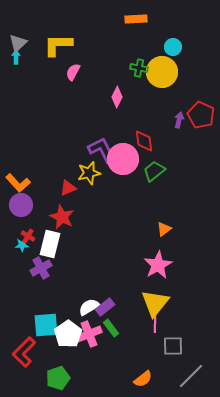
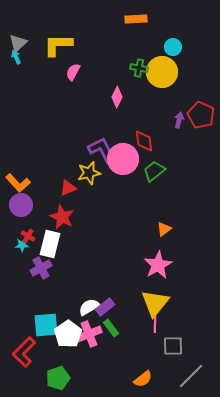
cyan arrow: rotated 24 degrees counterclockwise
